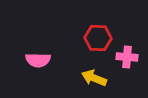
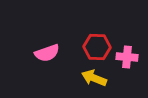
red hexagon: moved 1 px left, 9 px down
pink semicircle: moved 9 px right, 7 px up; rotated 20 degrees counterclockwise
